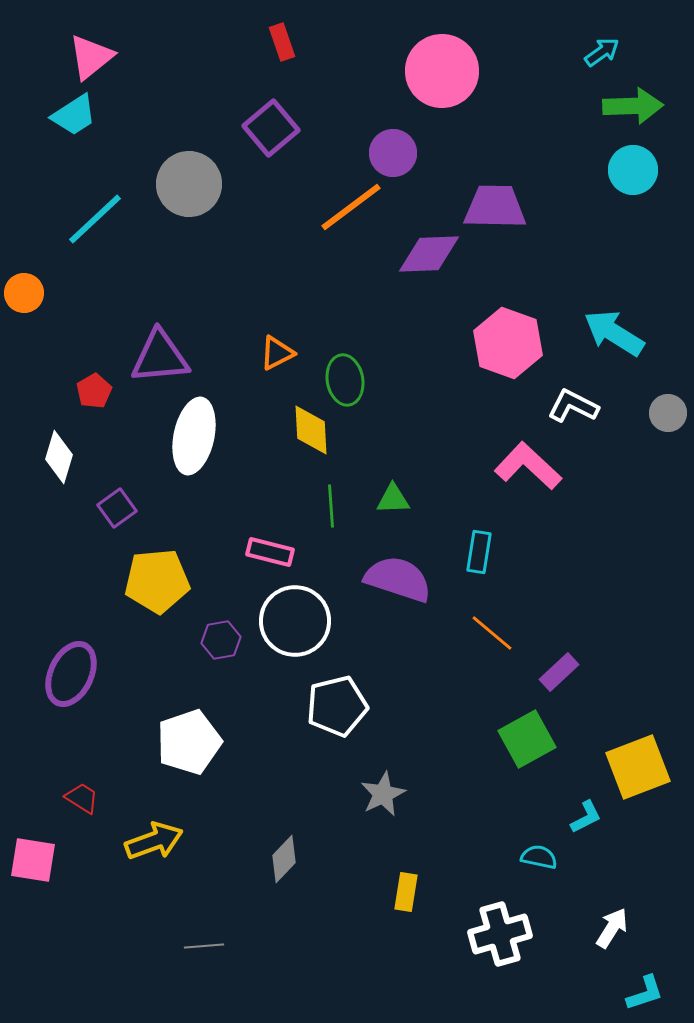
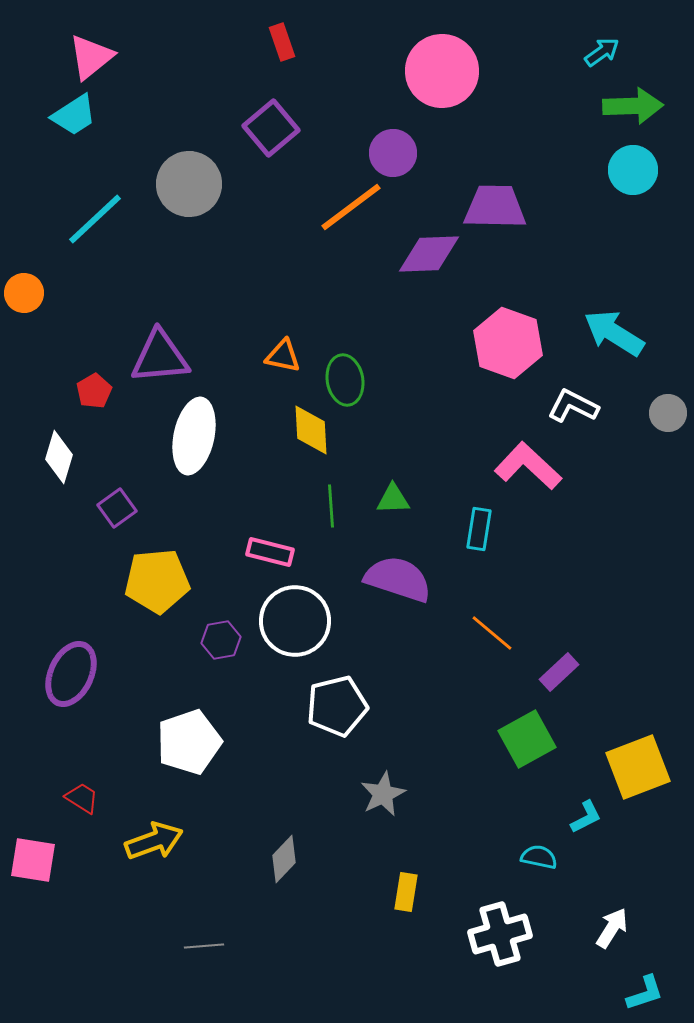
orange triangle at (277, 353): moved 6 px right, 3 px down; rotated 39 degrees clockwise
cyan rectangle at (479, 552): moved 23 px up
